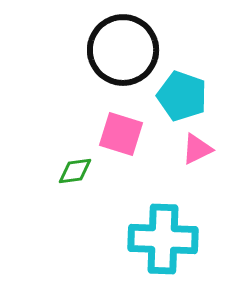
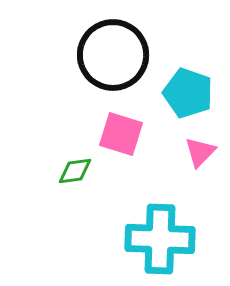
black circle: moved 10 px left, 5 px down
cyan pentagon: moved 6 px right, 3 px up
pink triangle: moved 3 px right, 3 px down; rotated 20 degrees counterclockwise
cyan cross: moved 3 px left
